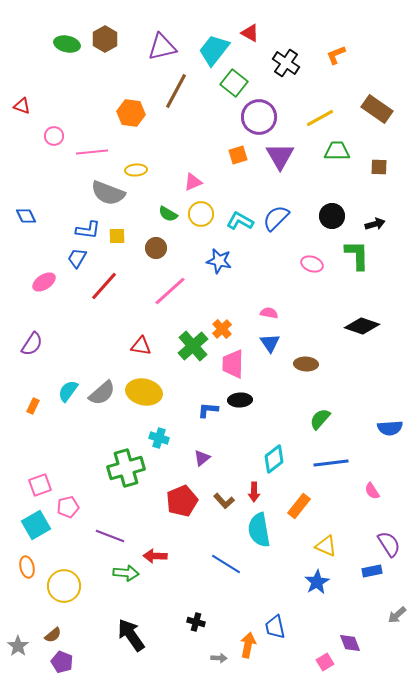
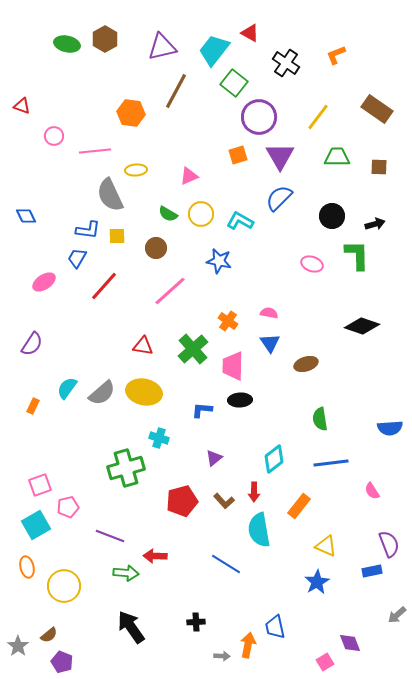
yellow line at (320, 118): moved 2 px left, 1 px up; rotated 24 degrees counterclockwise
green trapezoid at (337, 151): moved 6 px down
pink line at (92, 152): moved 3 px right, 1 px up
pink triangle at (193, 182): moved 4 px left, 6 px up
gray semicircle at (108, 193): moved 2 px right, 2 px down; rotated 44 degrees clockwise
blue semicircle at (276, 218): moved 3 px right, 20 px up
orange cross at (222, 329): moved 6 px right, 8 px up; rotated 12 degrees counterclockwise
red triangle at (141, 346): moved 2 px right
green cross at (193, 346): moved 3 px down
pink trapezoid at (233, 364): moved 2 px down
brown ellipse at (306, 364): rotated 20 degrees counterclockwise
cyan semicircle at (68, 391): moved 1 px left, 3 px up
blue L-shape at (208, 410): moved 6 px left
green semicircle at (320, 419): rotated 50 degrees counterclockwise
purple triangle at (202, 458): moved 12 px right
red pentagon at (182, 501): rotated 8 degrees clockwise
purple semicircle at (389, 544): rotated 12 degrees clockwise
black cross at (196, 622): rotated 18 degrees counterclockwise
brown semicircle at (53, 635): moved 4 px left
black arrow at (131, 635): moved 8 px up
gray arrow at (219, 658): moved 3 px right, 2 px up
